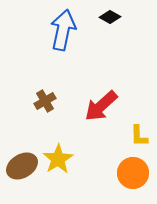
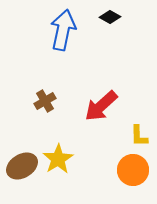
orange circle: moved 3 px up
